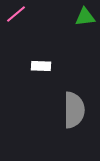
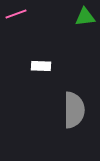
pink line: rotated 20 degrees clockwise
